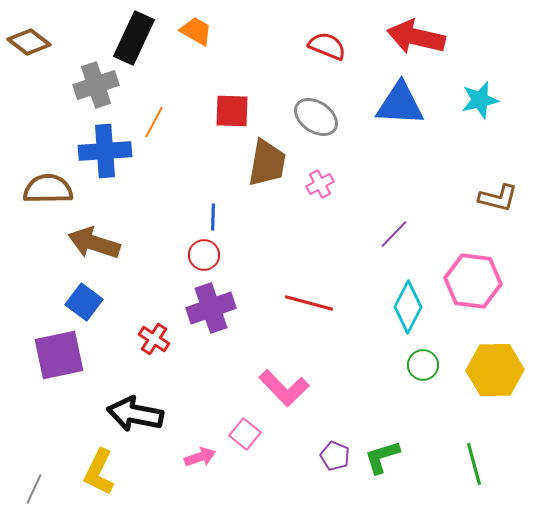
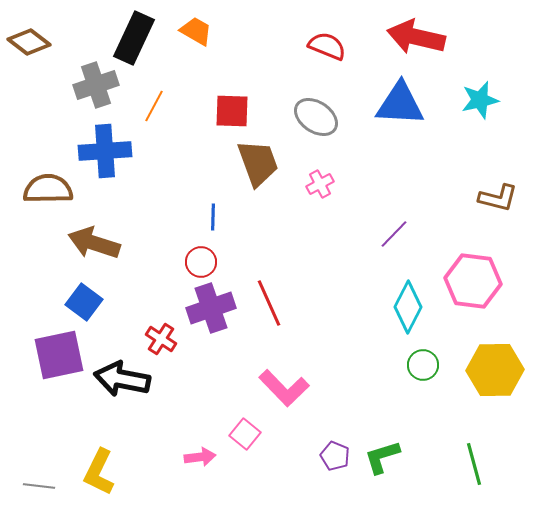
orange line: moved 16 px up
brown trapezoid: moved 9 px left; rotated 30 degrees counterclockwise
red circle: moved 3 px left, 7 px down
red line: moved 40 px left; rotated 51 degrees clockwise
red cross: moved 7 px right
black arrow: moved 13 px left, 35 px up
pink arrow: rotated 12 degrees clockwise
gray line: moved 5 px right, 3 px up; rotated 72 degrees clockwise
